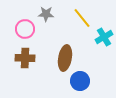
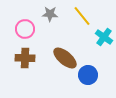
gray star: moved 4 px right
yellow line: moved 2 px up
cyan cross: rotated 24 degrees counterclockwise
brown ellipse: rotated 60 degrees counterclockwise
blue circle: moved 8 px right, 6 px up
